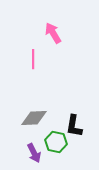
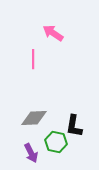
pink arrow: rotated 25 degrees counterclockwise
purple arrow: moved 3 px left
